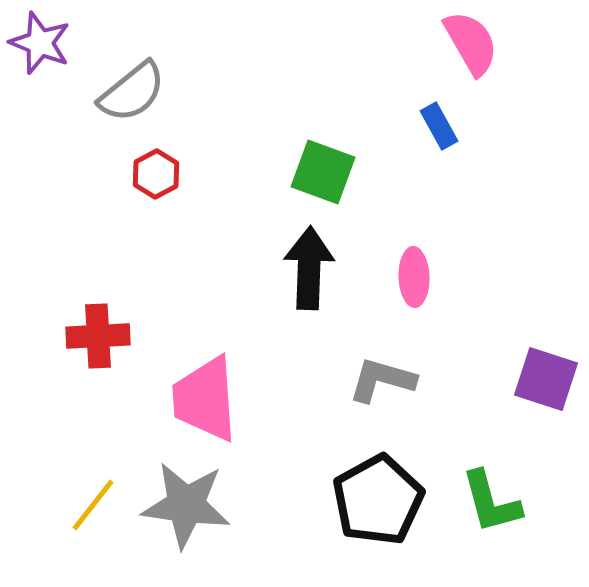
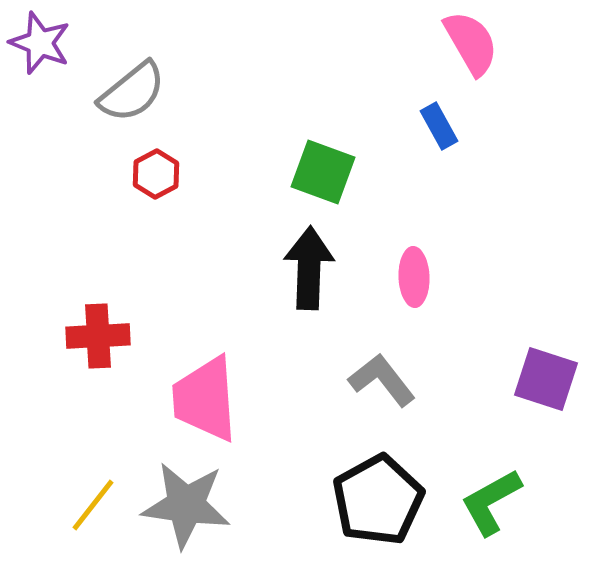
gray L-shape: rotated 36 degrees clockwise
green L-shape: rotated 76 degrees clockwise
